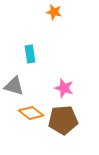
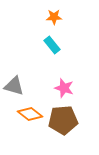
orange star: moved 5 px down; rotated 14 degrees counterclockwise
cyan rectangle: moved 22 px right, 9 px up; rotated 30 degrees counterclockwise
orange diamond: moved 1 px left, 1 px down
